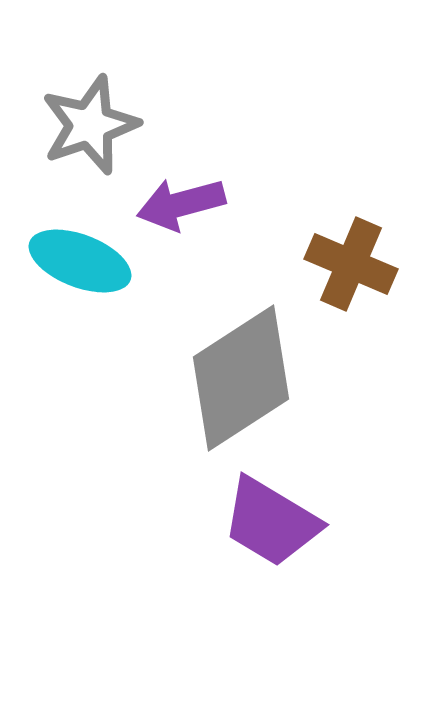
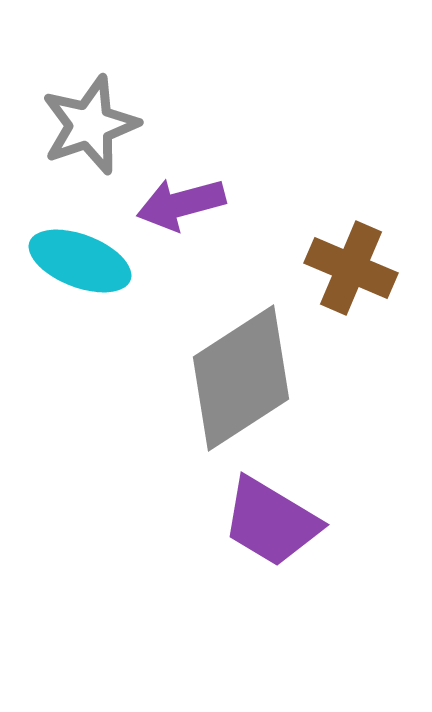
brown cross: moved 4 px down
